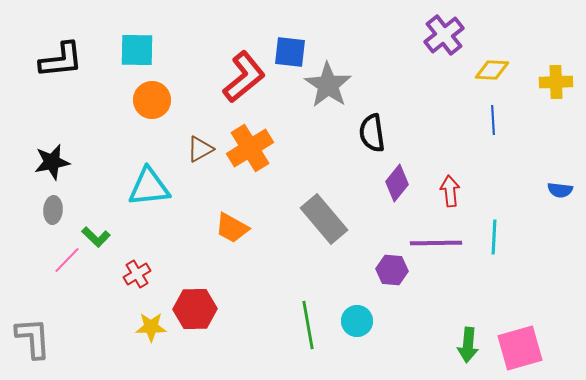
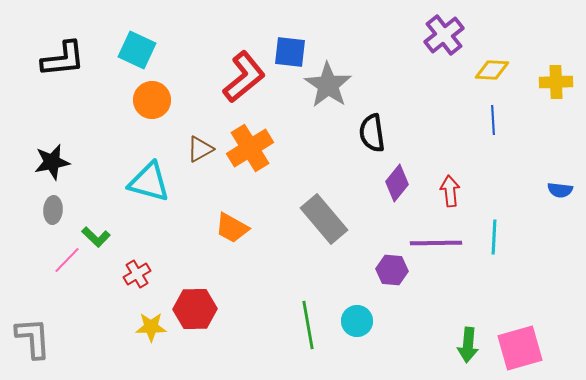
cyan square: rotated 24 degrees clockwise
black L-shape: moved 2 px right, 1 px up
cyan triangle: moved 5 px up; rotated 21 degrees clockwise
